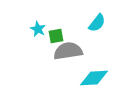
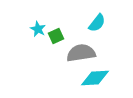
green square: rotated 14 degrees counterclockwise
gray semicircle: moved 13 px right, 2 px down
cyan diamond: moved 1 px right
